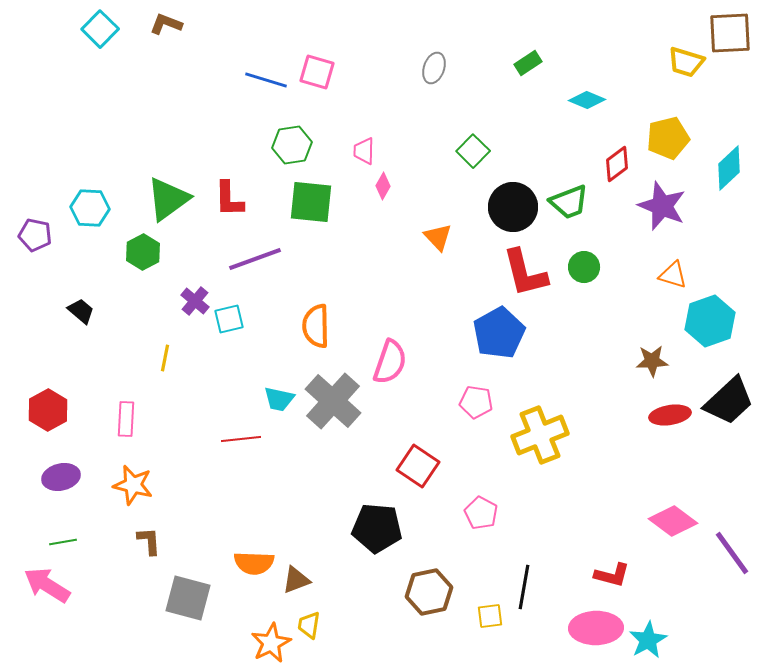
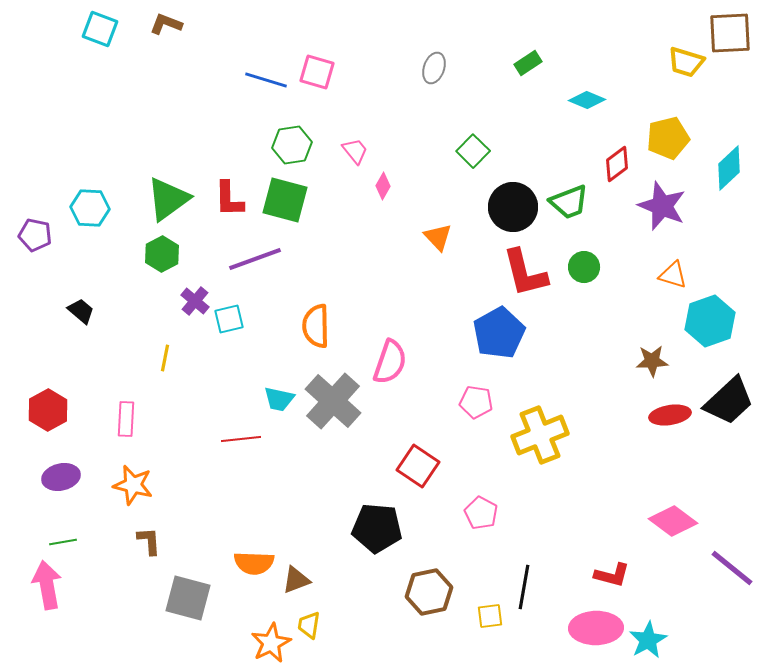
cyan square at (100, 29): rotated 24 degrees counterclockwise
pink trapezoid at (364, 151): moved 9 px left; rotated 140 degrees clockwise
green square at (311, 202): moved 26 px left, 2 px up; rotated 9 degrees clockwise
green hexagon at (143, 252): moved 19 px right, 2 px down
purple line at (732, 553): moved 15 px down; rotated 15 degrees counterclockwise
pink arrow at (47, 585): rotated 48 degrees clockwise
